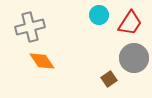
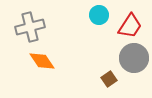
red trapezoid: moved 3 px down
